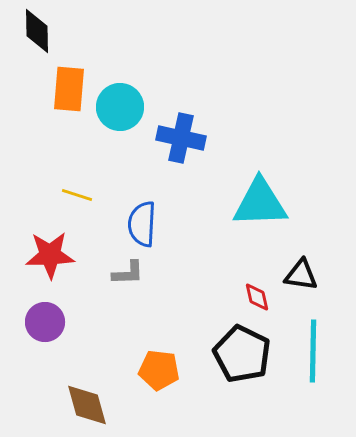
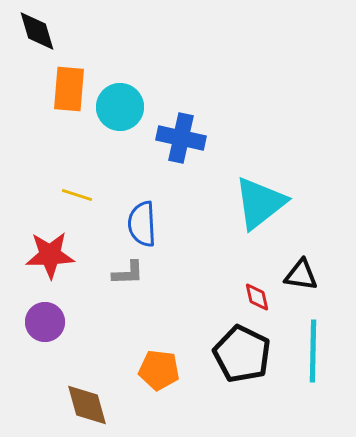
black diamond: rotated 15 degrees counterclockwise
cyan triangle: rotated 36 degrees counterclockwise
blue semicircle: rotated 6 degrees counterclockwise
